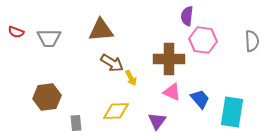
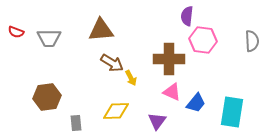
blue trapezoid: moved 4 px left, 4 px down; rotated 80 degrees clockwise
